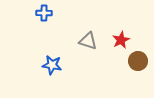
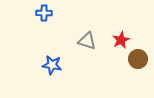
gray triangle: moved 1 px left
brown circle: moved 2 px up
